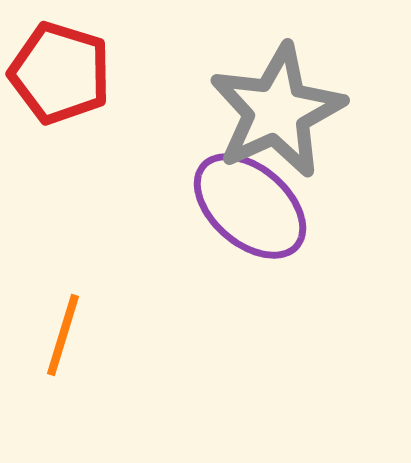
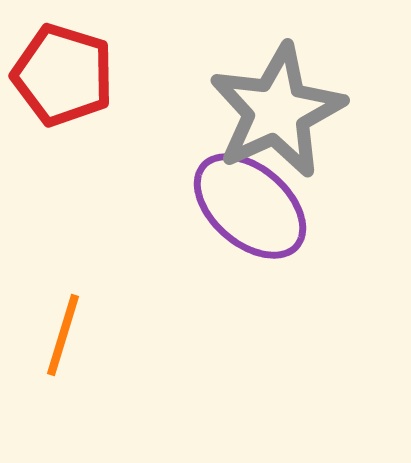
red pentagon: moved 3 px right, 2 px down
